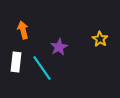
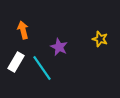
yellow star: rotated 14 degrees counterclockwise
purple star: rotated 18 degrees counterclockwise
white rectangle: rotated 24 degrees clockwise
